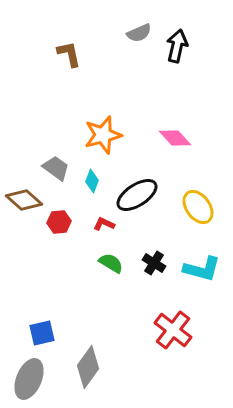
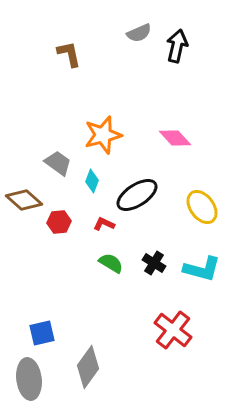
gray trapezoid: moved 2 px right, 5 px up
yellow ellipse: moved 4 px right
gray ellipse: rotated 30 degrees counterclockwise
